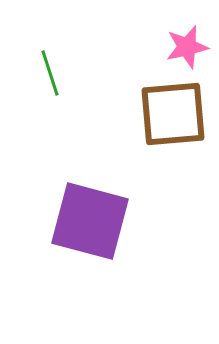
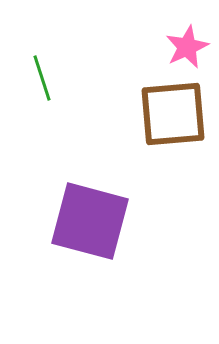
pink star: rotated 12 degrees counterclockwise
green line: moved 8 px left, 5 px down
